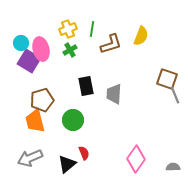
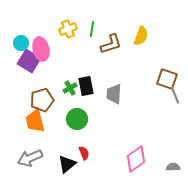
green cross: moved 38 px down
green circle: moved 4 px right, 1 px up
pink diamond: rotated 20 degrees clockwise
